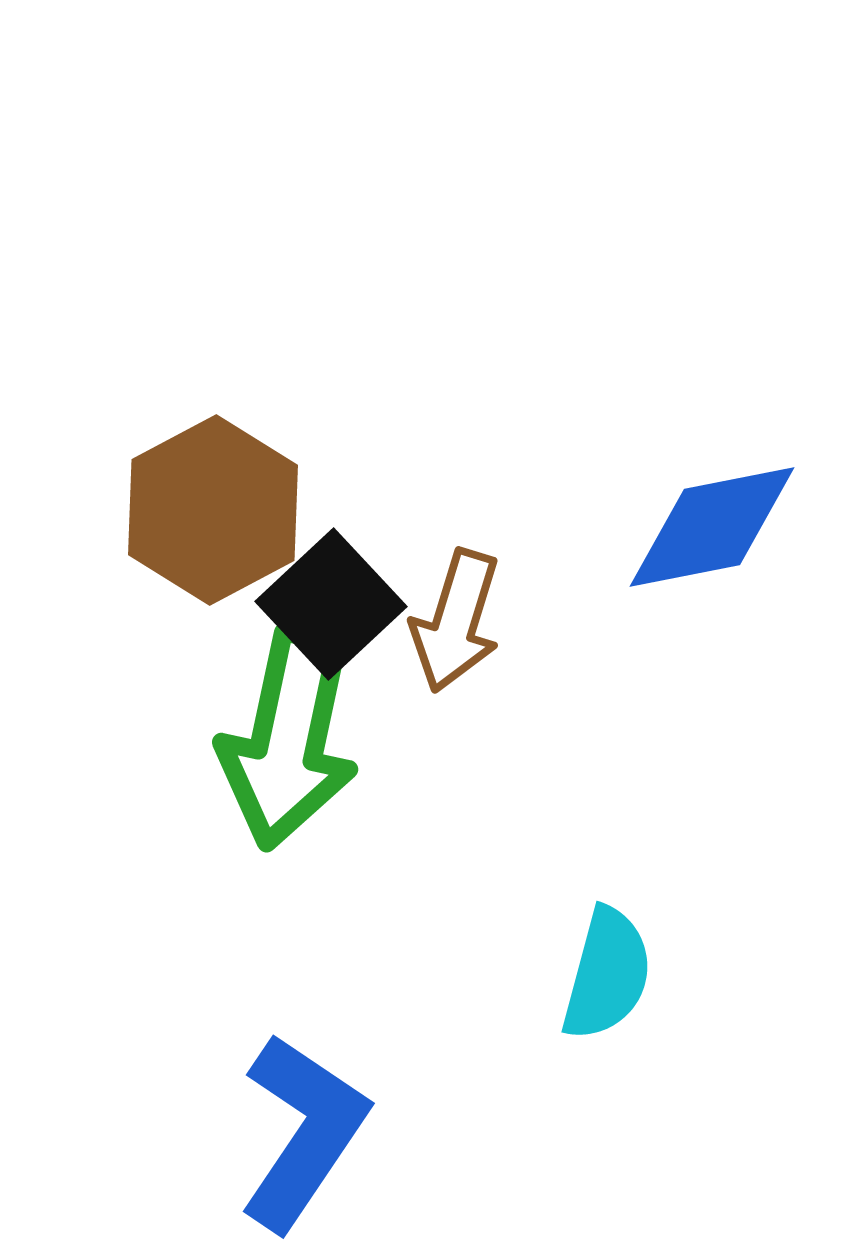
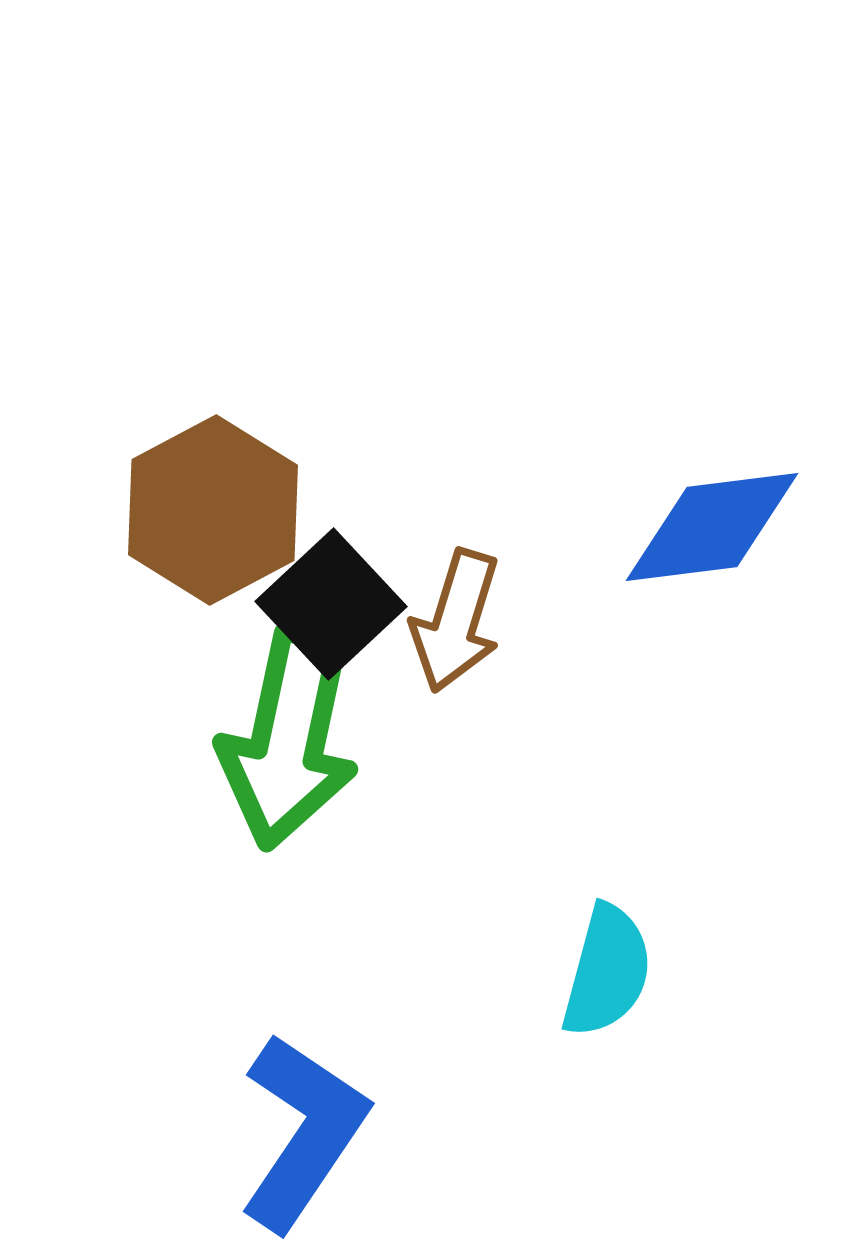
blue diamond: rotated 4 degrees clockwise
cyan semicircle: moved 3 px up
